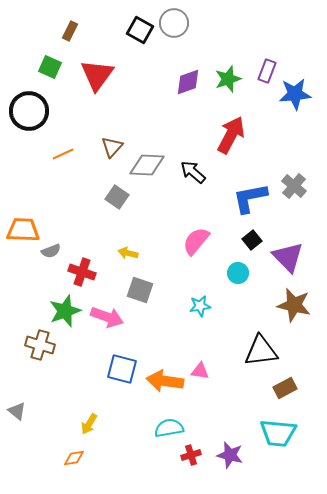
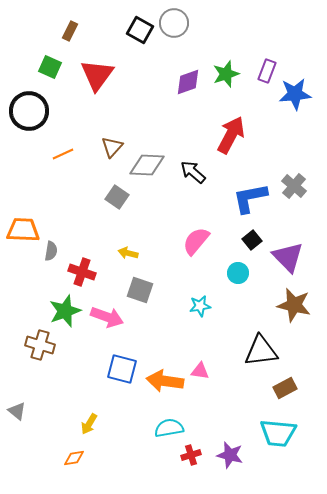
green star at (228, 79): moved 2 px left, 5 px up
gray semicircle at (51, 251): rotated 60 degrees counterclockwise
